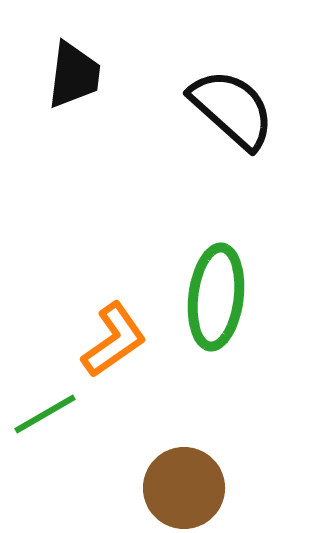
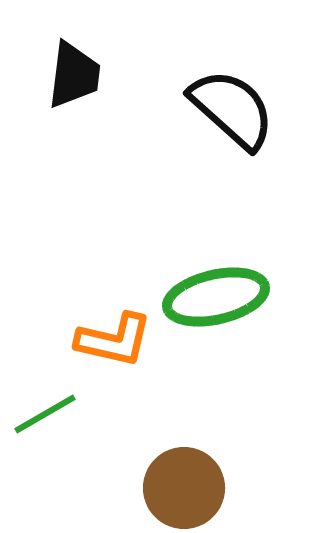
green ellipse: rotated 70 degrees clockwise
orange L-shape: rotated 48 degrees clockwise
